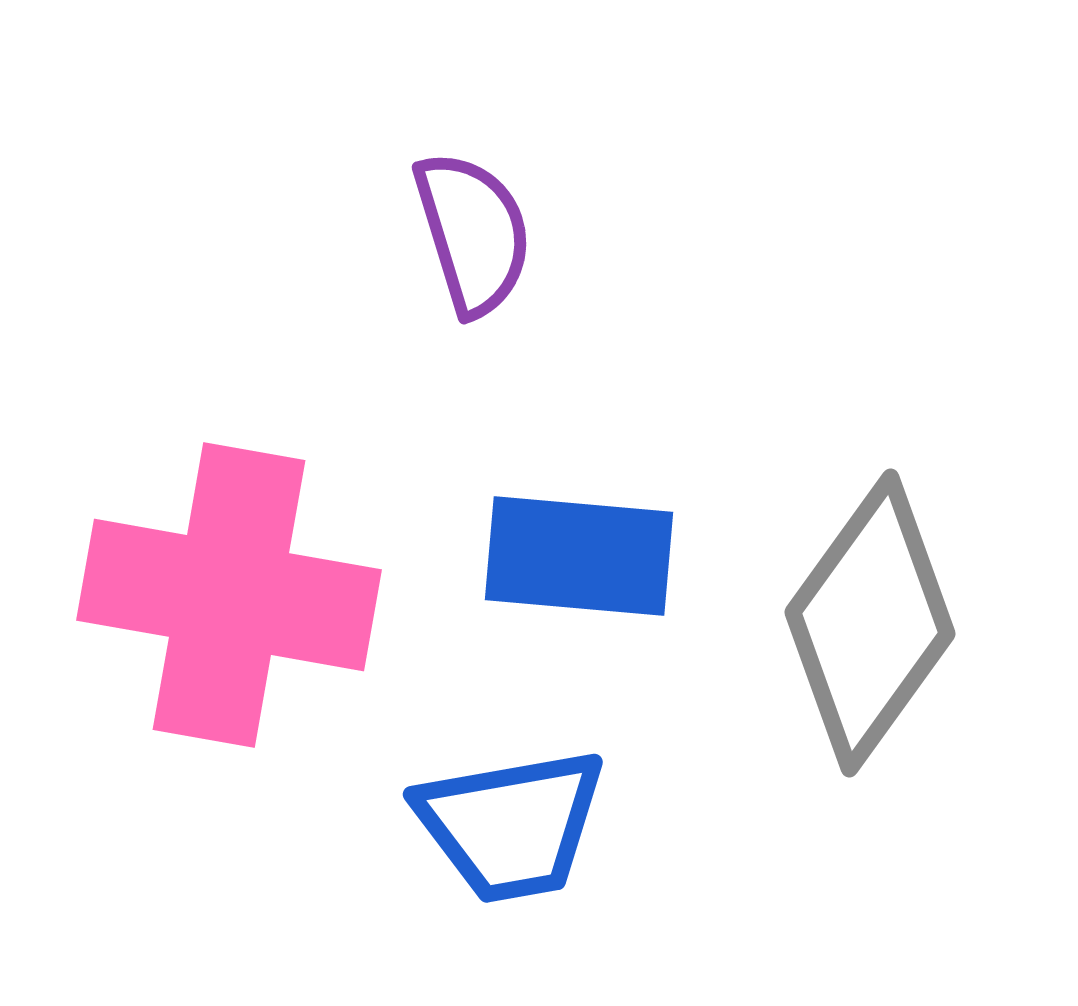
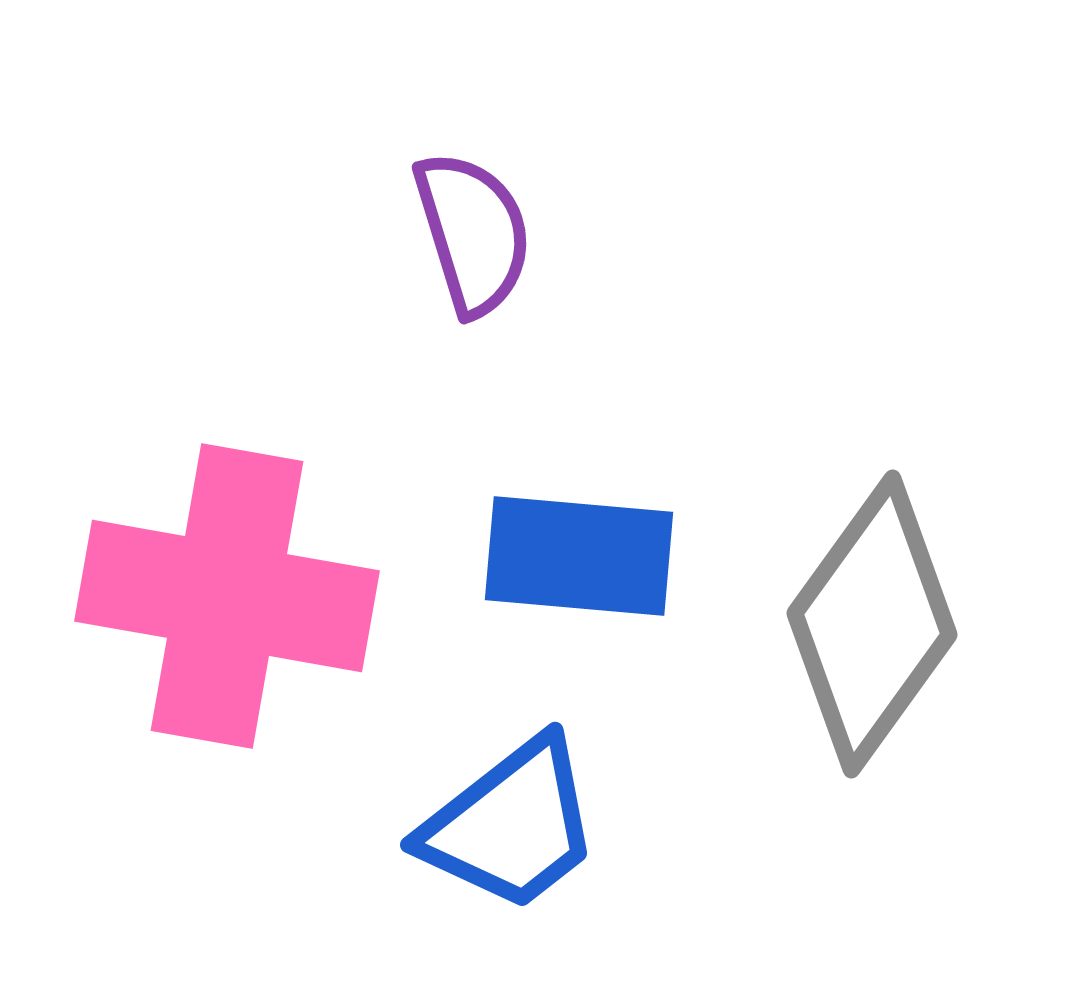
pink cross: moved 2 px left, 1 px down
gray diamond: moved 2 px right, 1 px down
blue trapezoid: rotated 28 degrees counterclockwise
